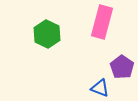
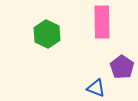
pink rectangle: rotated 16 degrees counterclockwise
blue triangle: moved 4 px left
